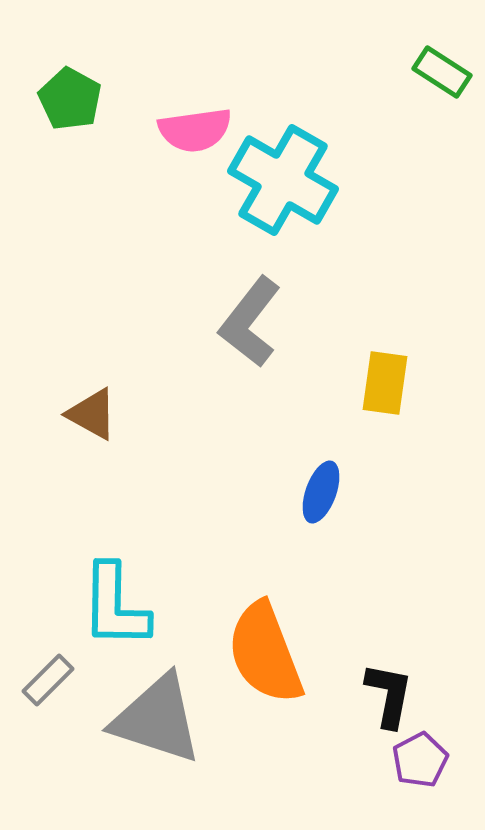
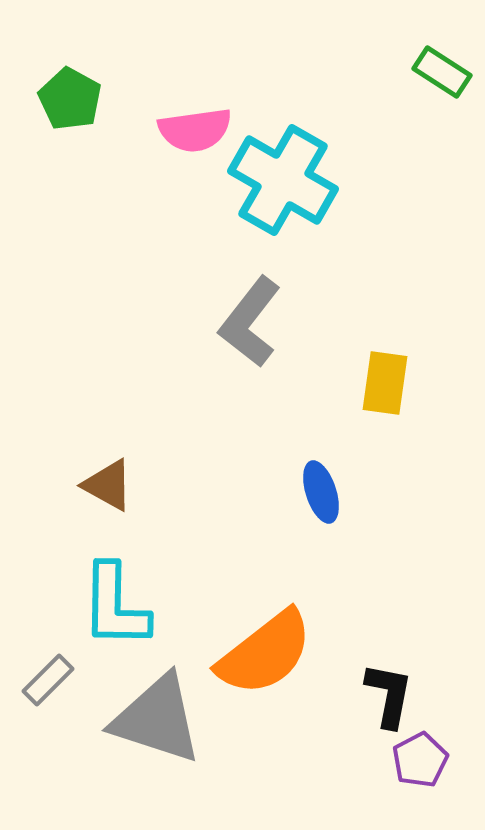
brown triangle: moved 16 px right, 71 px down
blue ellipse: rotated 38 degrees counterclockwise
orange semicircle: rotated 107 degrees counterclockwise
